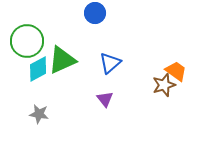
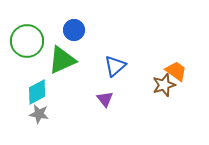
blue circle: moved 21 px left, 17 px down
blue triangle: moved 5 px right, 3 px down
cyan diamond: moved 1 px left, 23 px down
